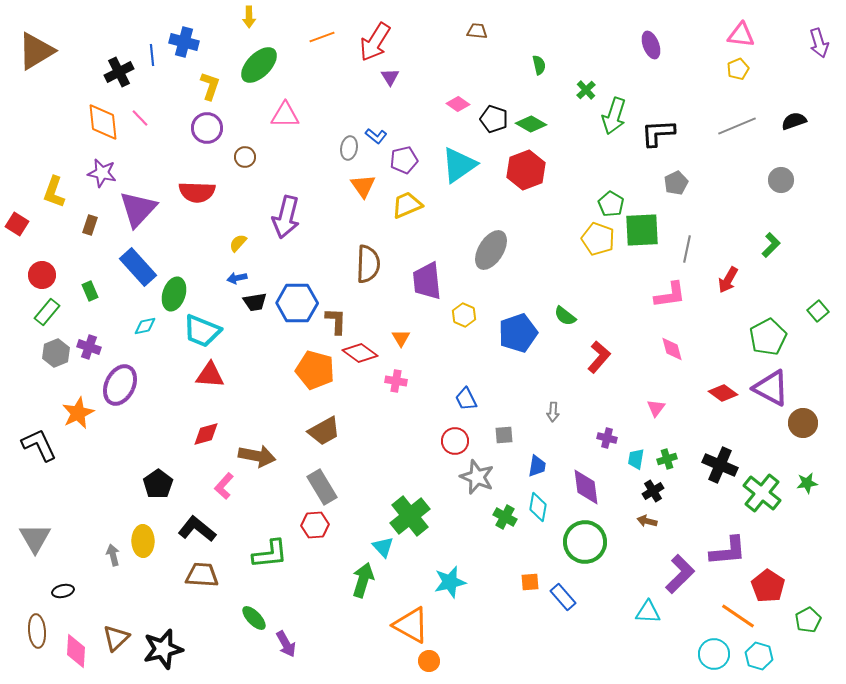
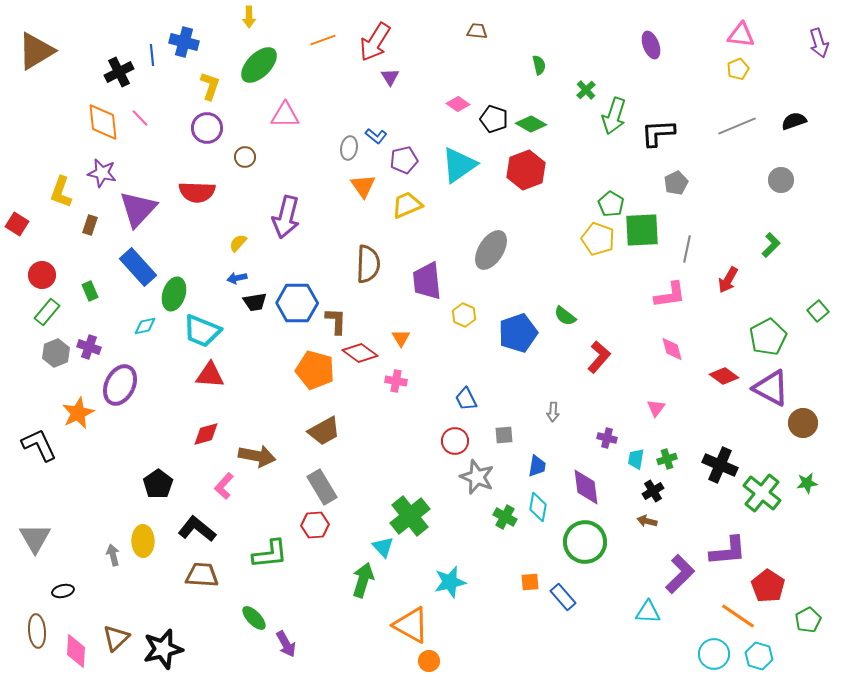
orange line at (322, 37): moved 1 px right, 3 px down
yellow L-shape at (54, 192): moved 7 px right
red diamond at (723, 393): moved 1 px right, 17 px up
